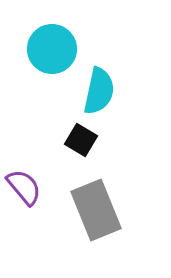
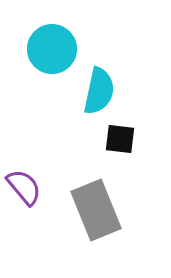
black square: moved 39 px right, 1 px up; rotated 24 degrees counterclockwise
